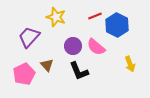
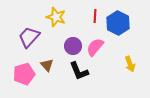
red line: rotated 64 degrees counterclockwise
blue hexagon: moved 1 px right, 2 px up
pink semicircle: moved 1 px left; rotated 90 degrees clockwise
pink pentagon: rotated 10 degrees clockwise
